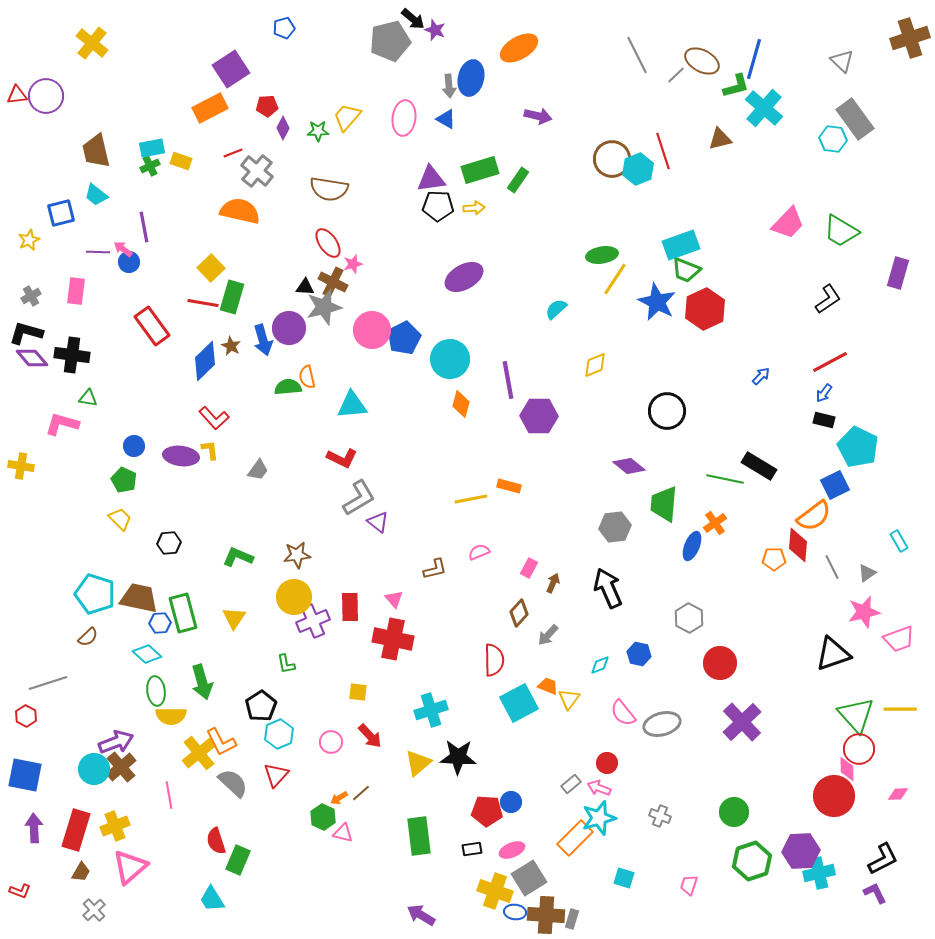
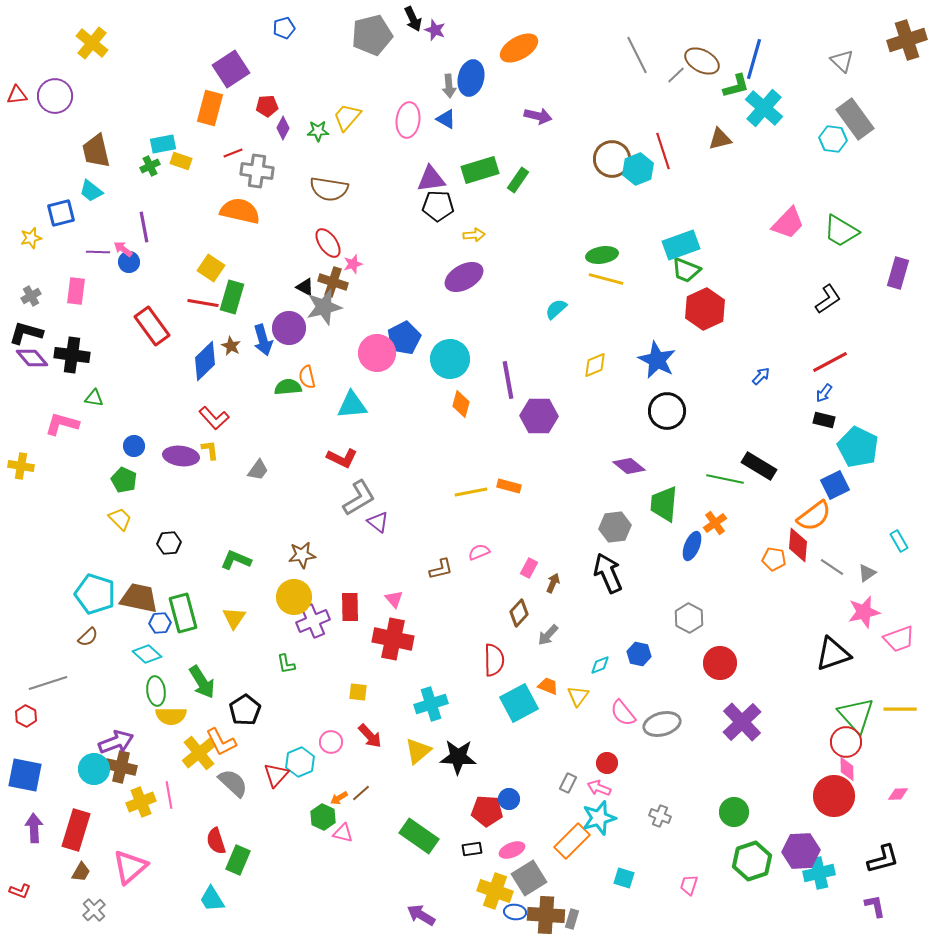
black arrow at (413, 19): rotated 25 degrees clockwise
brown cross at (910, 38): moved 3 px left, 2 px down
gray pentagon at (390, 41): moved 18 px left, 6 px up
purple circle at (46, 96): moved 9 px right
orange rectangle at (210, 108): rotated 48 degrees counterclockwise
pink ellipse at (404, 118): moved 4 px right, 2 px down
cyan rectangle at (152, 148): moved 11 px right, 4 px up
gray cross at (257, 171): rotated 32 degrees counterclockwise
cyan trapezoid at (96, 195): moved 5 px left, 4 px up
yellow arrow at (474, 208): moved 27 px down
yellow star at (29, 240): moved 2 px right, 2 px up; rotated 10 degrees clockwise
yellow square at (211, 268): rotated 12 degrees counterclockwise
yellow line at (615, 279): moved 9 px left; rotated 72 degrees clockwise
brown cross at (333, 282): rotated 8 degrees counterclockwise
black triangle at (305, 287): rotated 24 degrees clockwise
blue star at (657, 302): moved 58 px down
pink circle at (372, 330): moved 5 px right, 23 px down
green triangle at (88, 398): moved 6 px right
yellow line at (471, 499): moved 7 px up
brown star at (297, 555): moved 5 px right
green L-shape at (238, 557): moved 2 px left, 3 px down
orange pentagon at (774, 559): rotated 10 degrees clockwise
gray line at (832, 567): rotated 30 degrees counterclockwise
brown L-shape at (435, 569): moved 6 px right
black arrow at (608, 588): moved 15 px up
green arrow at (202, 682): rotated 16 degrees counterclockwise
yellow triangle at (569, 699): moved 9 px right, 3 px up
black pentagon at (261, 706): moved 16 px left, 4 px down
cyan cross at (431, 710): moved 6 px up
cyan hexagon at (279, 734): moved 21 px right, 28 px down
red circle at (859, 749): moved 13 px left, 7 px up
yellow triangle at (418, 763): moved 12 px up
brown cross at (121, 767): rotated 36 degrees counterclockwise
gray rectangle at (571, 784): moved 3 px left, 1 px up; rotated 24 degrees counterclockwise
blue circle at (511, 802): moved 2 px left, 3 px up
yellow cross at (115, 826): moved 26 px right, 24 px up
green rectangle at (419, 836): rotated 48 degrees counterclockwise
orange rectangle at (575, 838): moved 3 px left, 3 px down
black L-shape at (883, 859): rotated 12 degrees clockwise
purple L-shape at (875, 893): moved 13 px down; rotated 15 degrees clockwise
